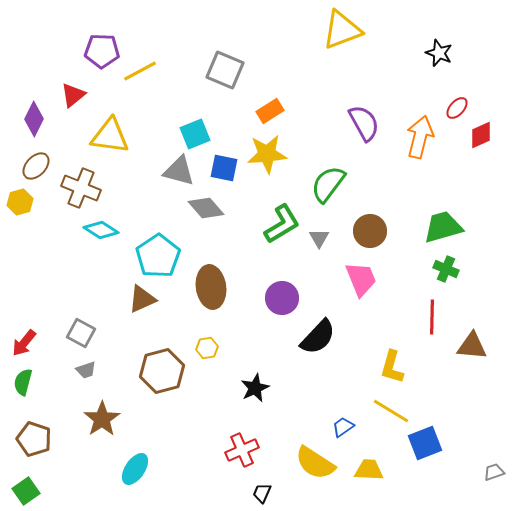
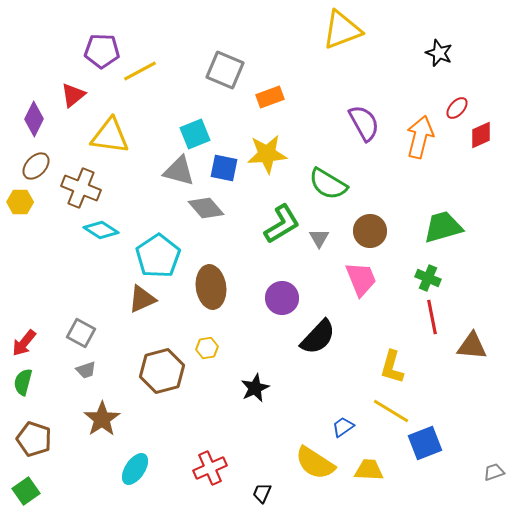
orange rectangle at (270, 111): moved 14 px up; rotated 12 degrees clockwise
green semicircle at (328, 184): rotated 96 degrees counterclockwise
yellow hexagon at (20, 202): rotated 15 degrees clockwise
green cross at (446, 269): moved 18 px left, 9 px down
red line at (432, 317): rotated 12 degrees counterclockwise
red cross at (242, 450): moved 32 px left, 18 px down
